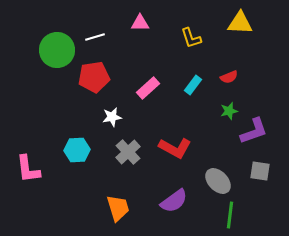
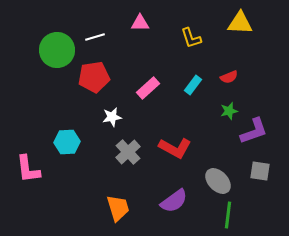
cyan hexagon: moved 10 px left, 8 px up
green line: moved 2 px left
